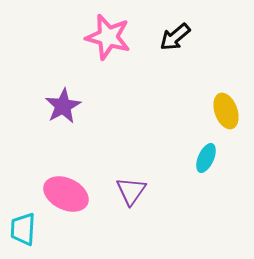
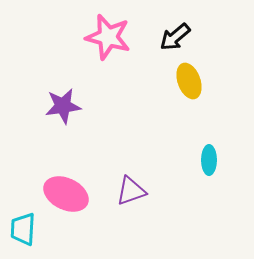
purple star: rotated 21 degrees clockwise
yellow ellipse: moved 37 px left, 30 px up
cyan ellipse: moved 3 px right, 2 px down; rotated 24 degrees counterclockwise
purple triangle: rotated 36 degrees clockwise
